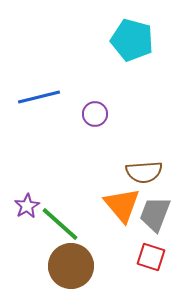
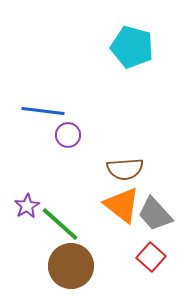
cyan pentagon: moved 7 px down
blue line: moved 4 px right, 14 px down; rotated 21 degrees clockwise
purple circle: moved 27 px left, 21 px down
brown semicircle: moved 19 px left, 3 px up
orange triangle: rotated 12 degrees counterclockwise
gray trapezoid: rotated 63 degrees counterclockwise
red square: rotated 24 degrees clockwise
